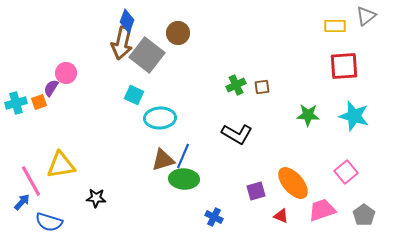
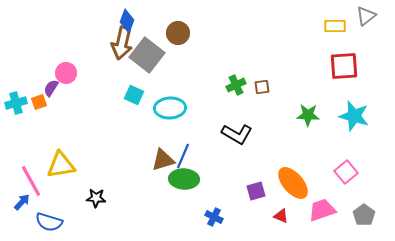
cyan ellipse: moved 10 px right, 10 px up
